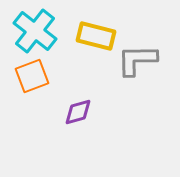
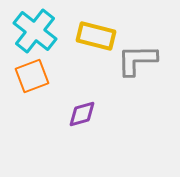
purple diamond: moved 4 px right, 2 px down
